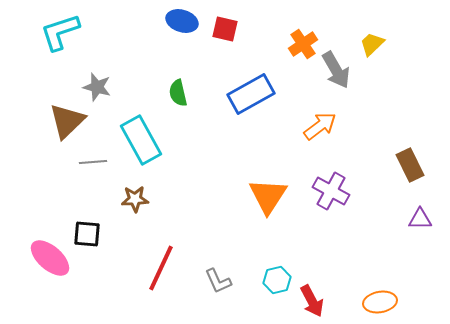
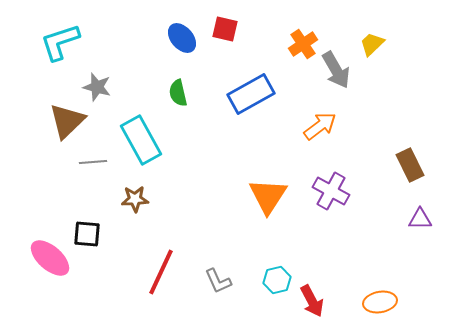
blue ellipse: moved 17 px down; rotated 32 degrees clockwise
cyan L-shape: moved 10 px down
red line: moved 4 px down
